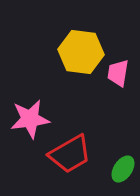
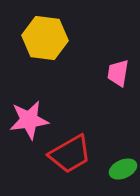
yellow hexagon: moved 36 px left, 14 px up
pink star: moved 1 px left, 1 px down
green ellipse: rotated 32 degrees clockwise
